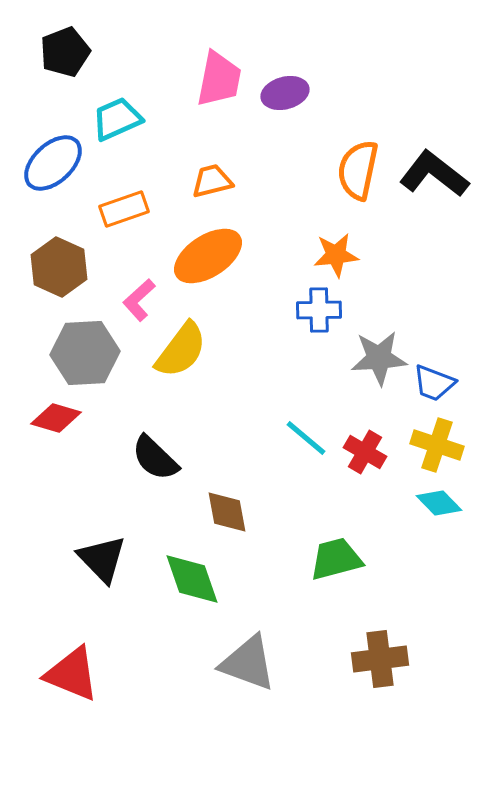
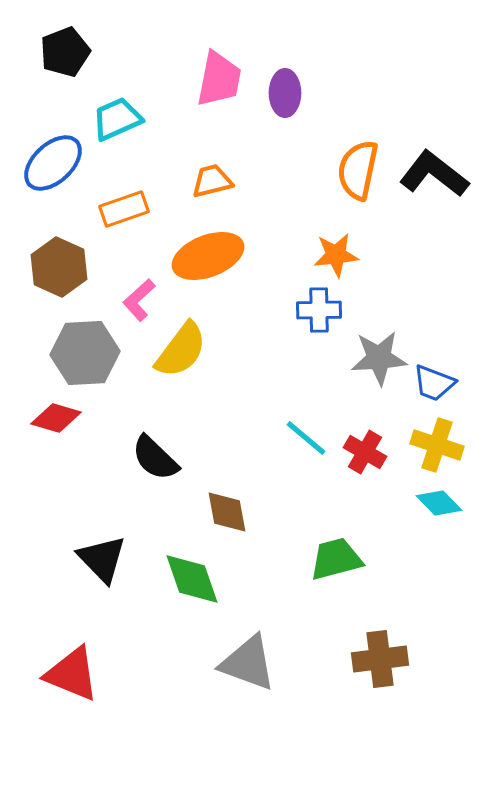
purple ellipse: rotated 75 degrees counterclockwise
orange ellipse: rotated 12 degrees clockwise
